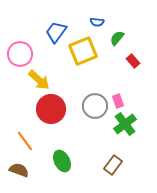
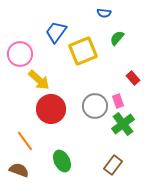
blue semicircle: moved 7 px right, 9 px up
red rectangle: moved 17 px down
green cross: moved 2 px left
